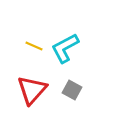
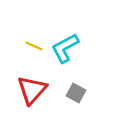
gray square: moved 4 px right, 3 px down
